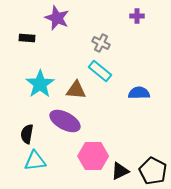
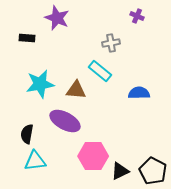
purple cross: rotated 24 degrees clockwise
gray cross: moved 10 px right; rotated 36 degrees counterclockwise
cyan star: rotated 24 degrees clockwise
